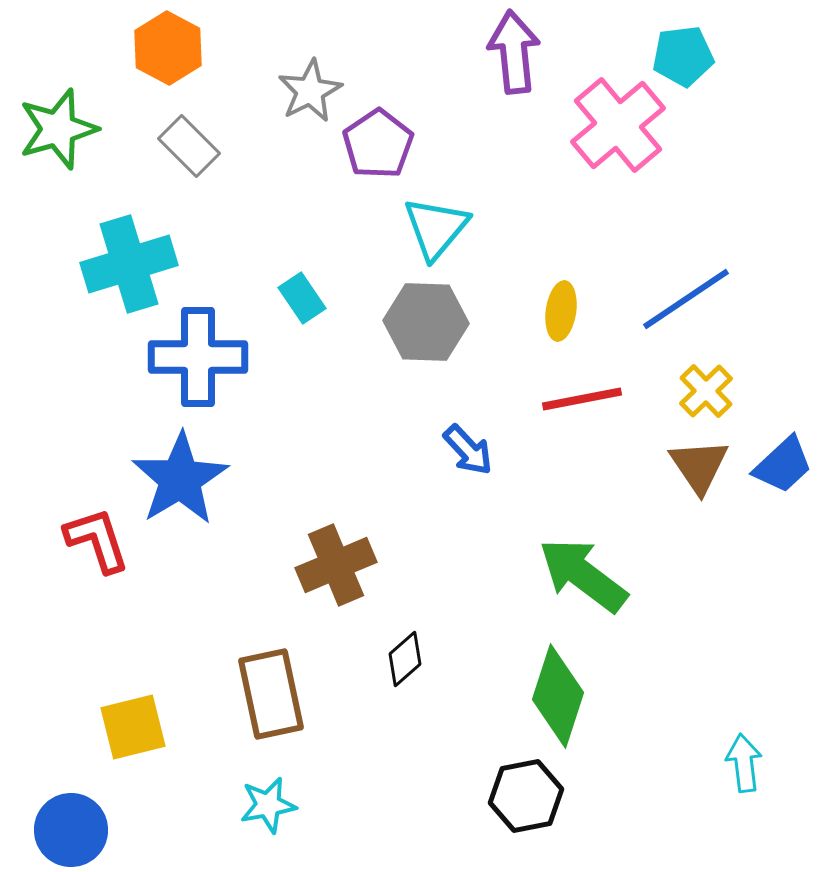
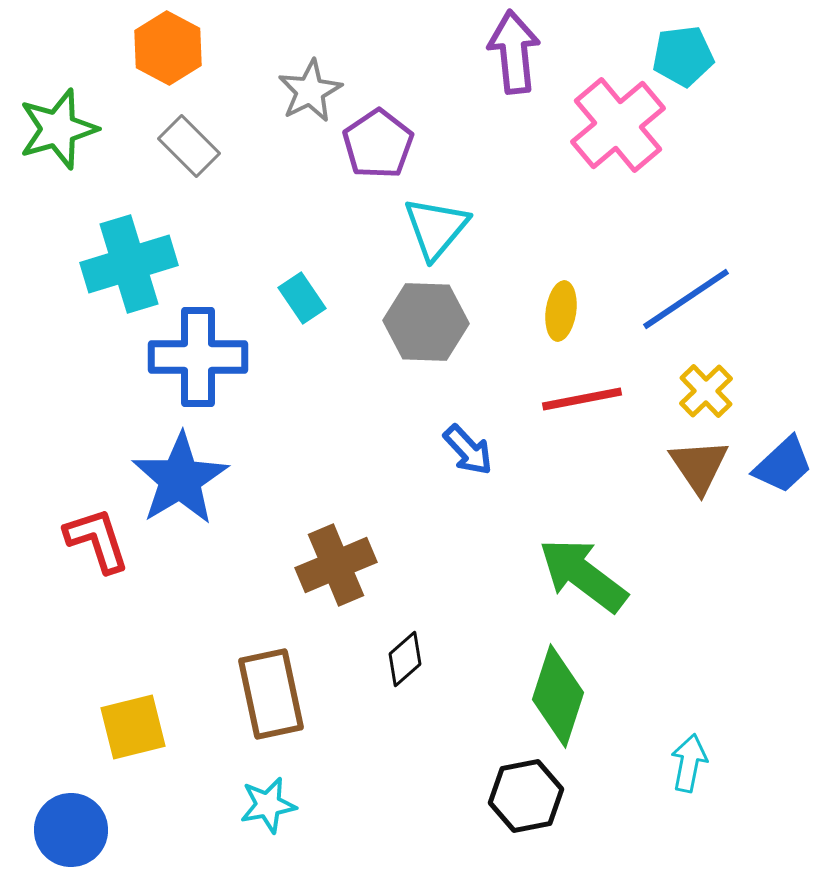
cyan arrow: moved 55 px left; rotated 18 degrees clockwise
